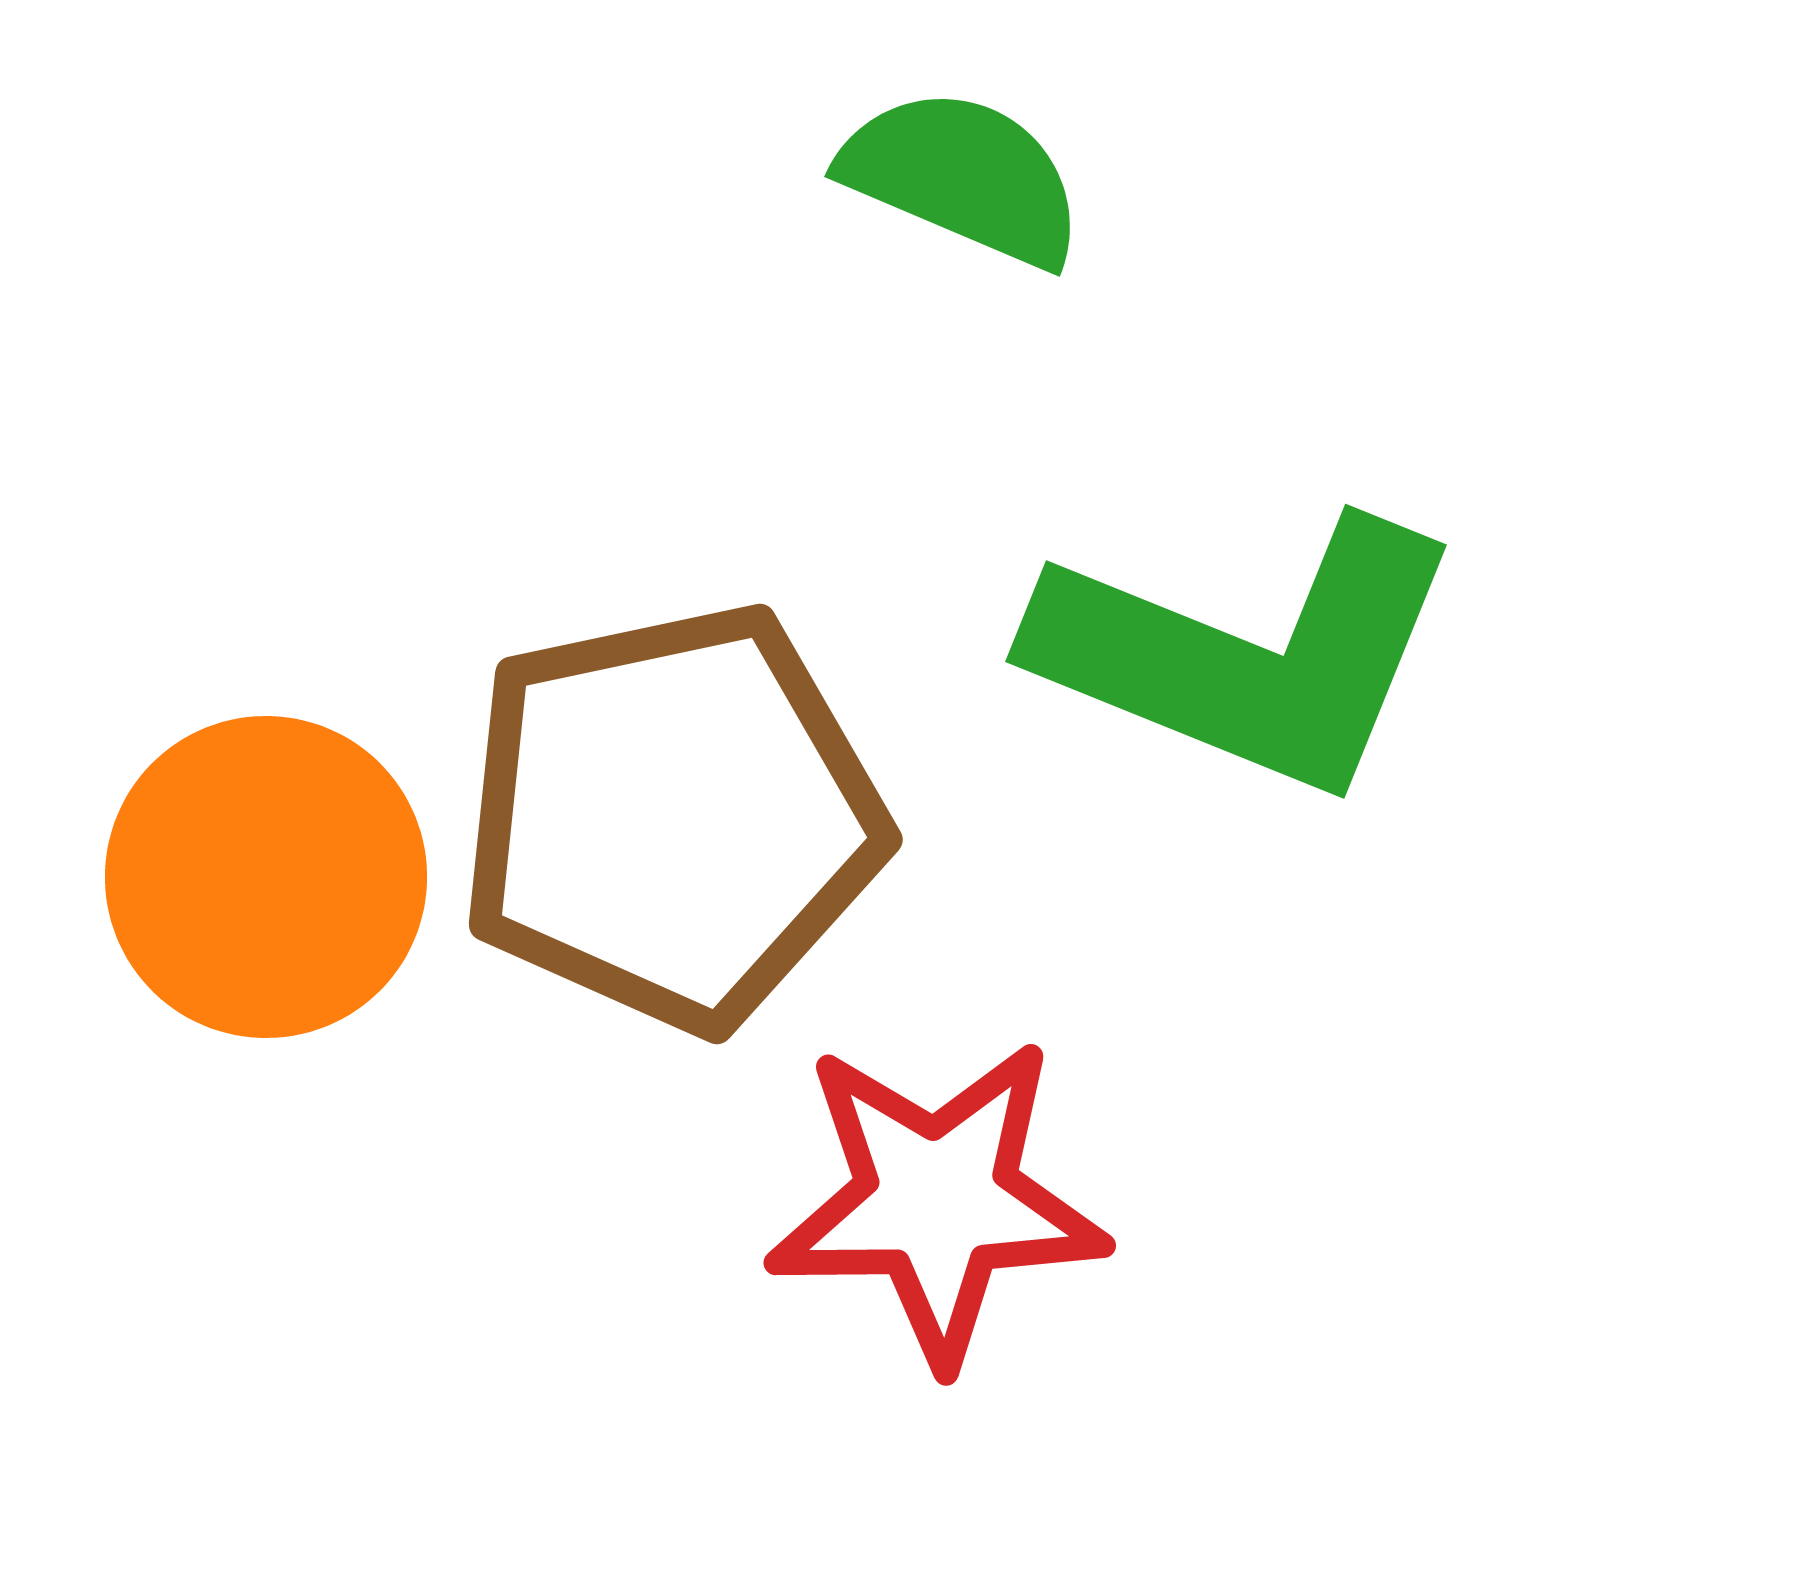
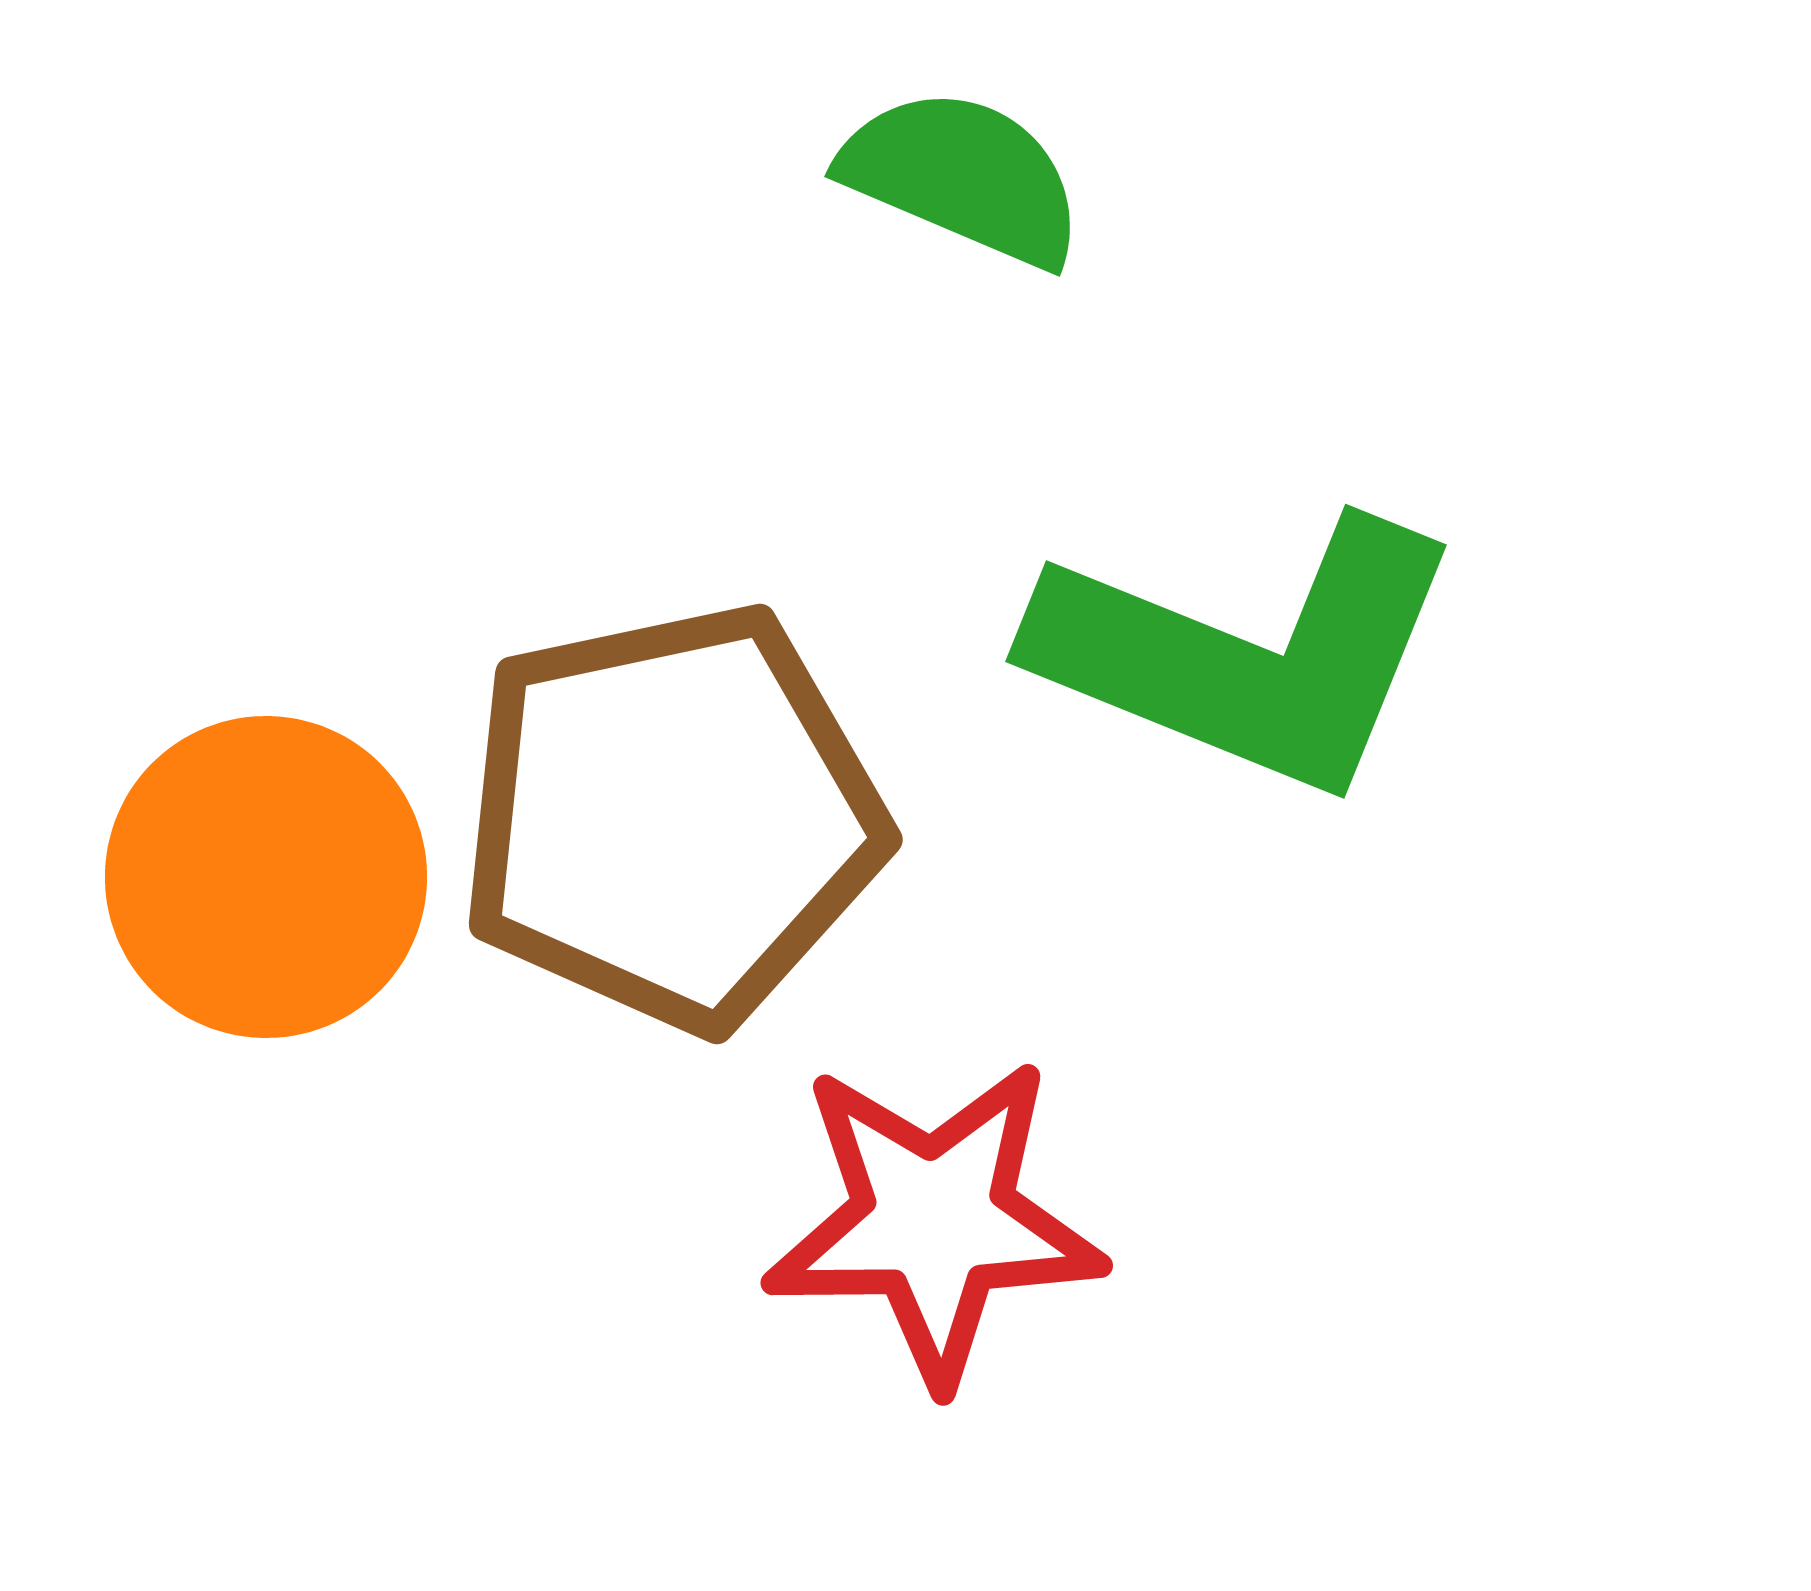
red star: moved 3 px left, 20 px down
